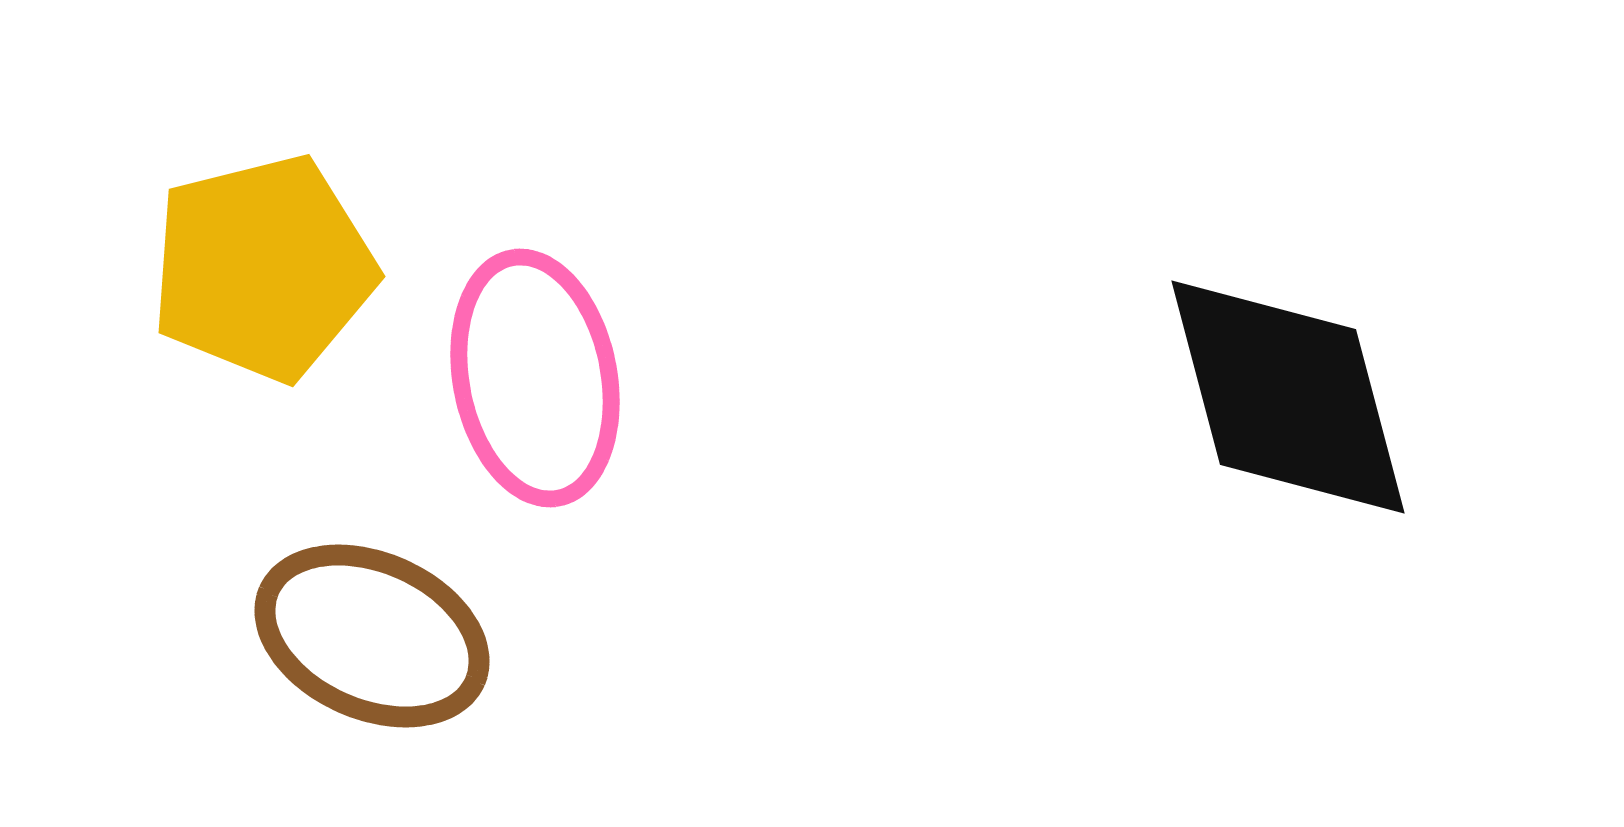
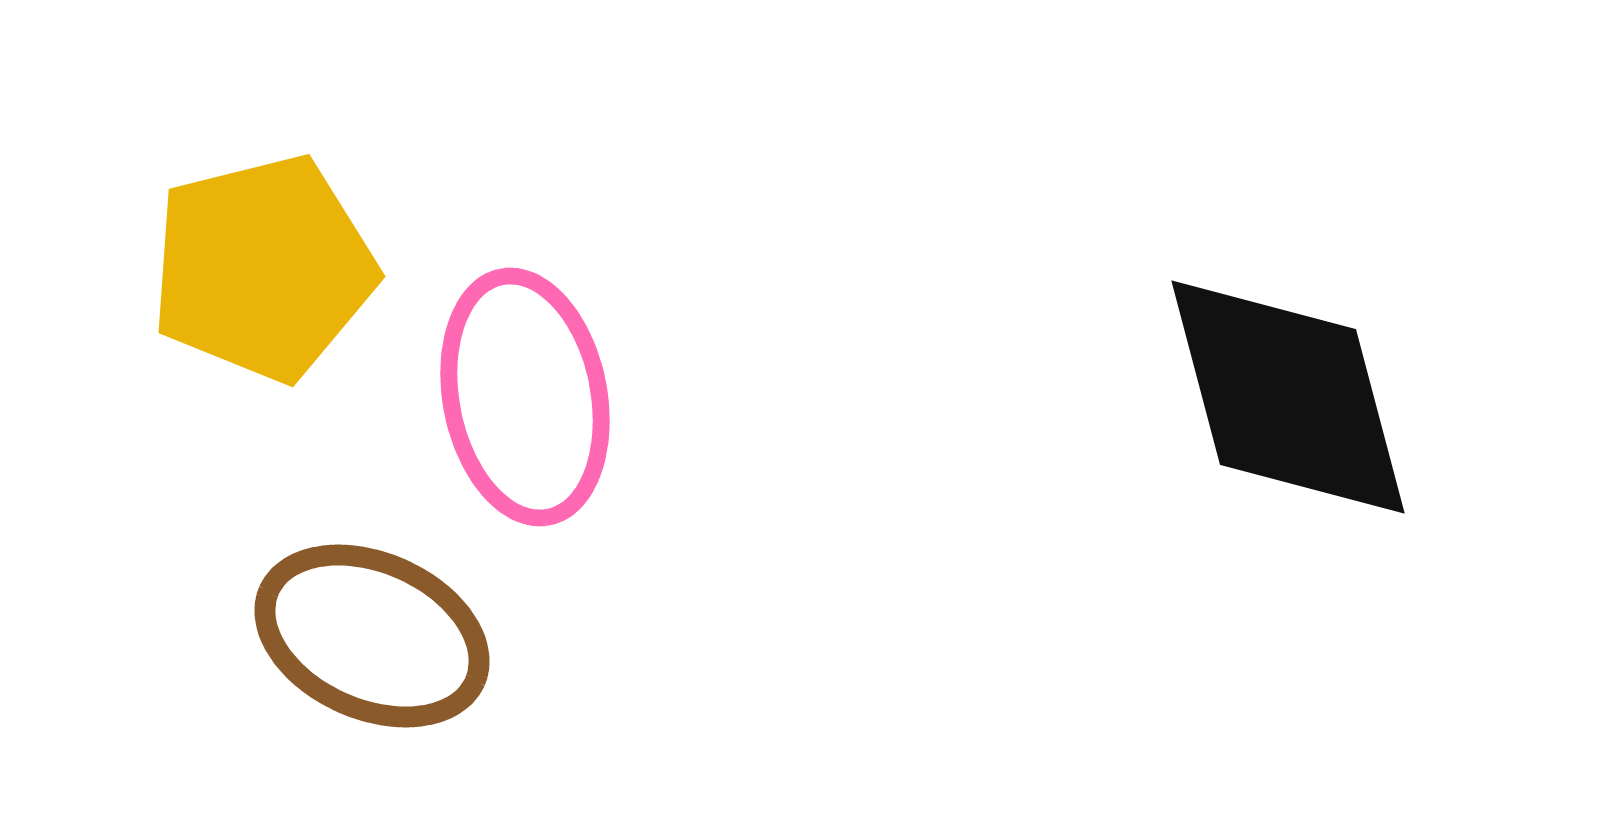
pink ellipse: moved 10 px left, 19 px down
